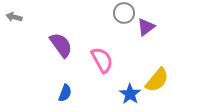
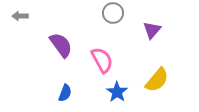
gray circle: moved 11 px left
gray arrow: moved 6 px right, 1 px up; rotated 14 degrees counterclockwise
purple triangle: moved 6 px right, 3 px down; rotated 12 degrees counterclockwise
blue star: moved 13 px left, 2 px up
